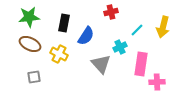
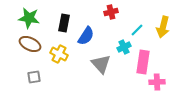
green star: moved 1 px down; rotated 15 degrees clockwise
cyan cross: moved 4 px right
pink rectangle: moved 2 px right, 2 px up
